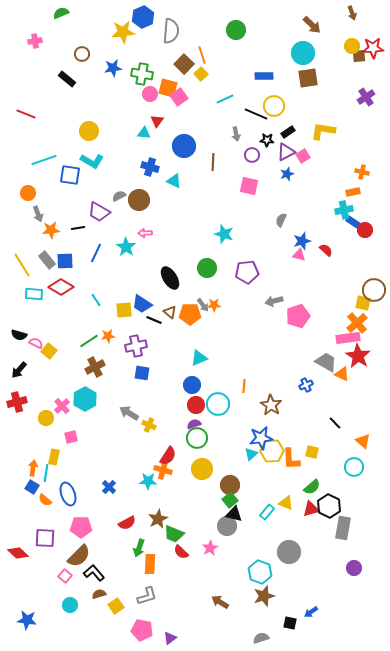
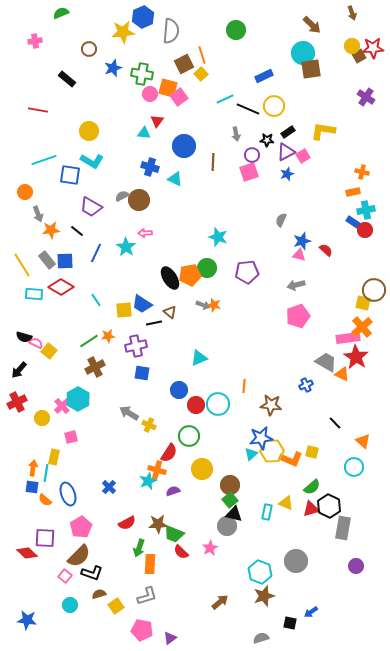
brown circle at (82, 54): moved 7 px right, 5 px up
brown square at (359, 56): rotated 24 degrees counterclockwise
brown square at (184, 64): rotated 18 degrees clockwise
blue star at (113, 68): rotated 12 degrees counterclockwise
blue rectangle at (264, 76): rotated 24 degrees counterclockwise
brown square at (308, 78): moved 3 px right, 9 px up
purple cross at (366, 97): rotated 24 degrees counterclockwise
red line at (26, 114): moved 12 px right, 4 px up; rotated 12 degrees counterclockwise
black line at (256, 114): moved 8 px left, 5 px up
cyan triangle at (174, 181): moved 1 px right, 2 px up
pink square at (249, 186): moved 14 px up; rotated 30 degrees counterclockwise
orange circle at (28, 193): moved 3 px left, 1 px up
gray semicircle at (119, 196): moved 3 px right
cyan cross at (344, 210): moved 22 px right
purple trapezoid at (99, 212): moved 8 px left, 5 px up
black line at (78, 228): moved 1 px left, 3 px down; rotated 48 degrees clockwise
cyan star at (224, 234): moved 6 px left, 3 px down
gray arrow at (274, 301): moved 22 px right, 16 px up
gray arrow at (203, 305): rotated 32 degrees counterclockwise
orange star at (214, 305): rotated 16 degrees clockwise
orange pentagon at (190, 314): moved 39 px up; rotated 10 degrees counterclockwise
black line at (154, 320): moved 3 px down; rotated 35 degrees counterclockwise
orange cross at (357, 323): moved 5 px right, 4 px down
black semicircle at (19, 335): moved 5 px right, 2 px down
red star at (358, 356): moved 2 px left, 1 px down
blue circle at (192, 385): moved 13 px left, 5 px down
cyan hexagon at (85, 399): moved 7 px left
red cross at (17, 402): rotated 12 degrees counterclockwise
brown star at (271, 405): rotated 25 degrees counterclockwise
yellow circle at (46, 418): moved 4 px left
purple semicircle at (194, 424): moved 21 px left, 67 px down
green circle at (197, 438): moved 8 px left, 2 px up
red semicircle at (168, 456): moved 1 px right, 3 px up
orange L-shape at (291, 459): rotated 65 degrees counterclockwise
orange cross at (163, 470): moved 6 px left
cyan star at (148, 481): rotated 24 degrees counterclockwise
blue square at (32, 487): rotated 24 degrees counterclockwise
cyan rectangle at (267, 512): rotated 28 degrees counterclockwise
brown star at (158, 519): moved 5 px down; rotated 24 degrees clockwise
pink pentagon at (81, 527): rotated 30 degrees counterclockwise
gray circle at (289, 552): moved 7 px right, 9 px down
red diamond at (18, 553): moved 9 px right
purple circle at (354, 568): moved 2 px right, 2 px up
black L-shape at (94, 573): moved 2 px left; rotated 150 degrees clockwise
brown arrow at (220, 602): rotated 108 degrees clockwise
